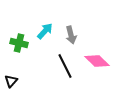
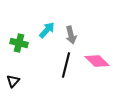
cyan arrow: moved 2 px right, 1 px up
black line: moved 1 px right, 1 px up; rotated 40 degrees clockwise
black triangle: moved 2 px right
